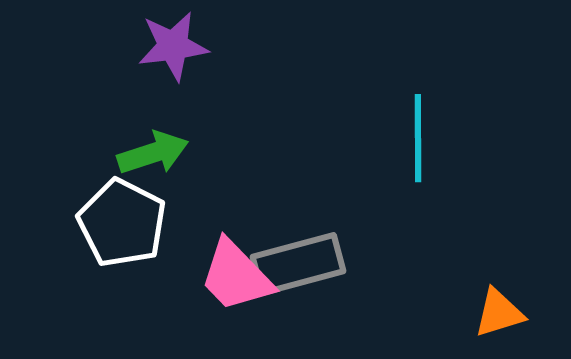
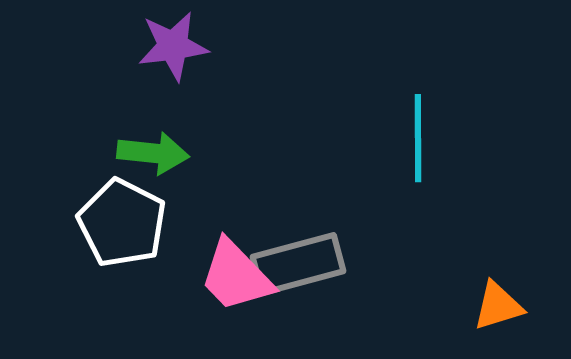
green arrow: rotated 24 degrees clockwise
orange triangle: moved 1 px left, 7 px up
